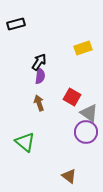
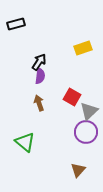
gray triangle: moved 2 px up; rotated 42 degrees clockwise
brown triangle: moved 9 px right, 6 px up; rotated 35 degrees clockwise
